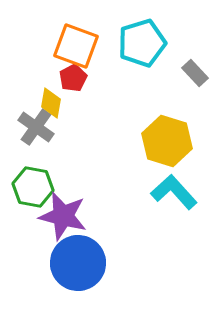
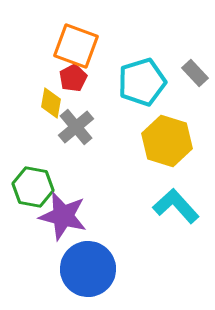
cyan pentagon: moved 39 px down
gray cross: moved 40 px right; rotated 15 degrees clockwise
cyan L-shape: moved 2 px right, 14 px down
blue circle: moved 10 px right, 6 px down
